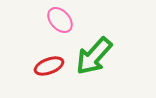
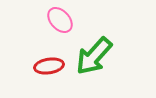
red ellipse: rotated 12 degrees clockwise
